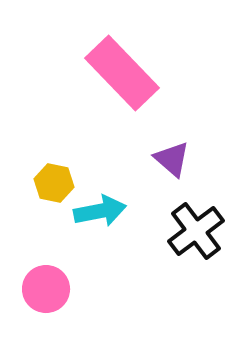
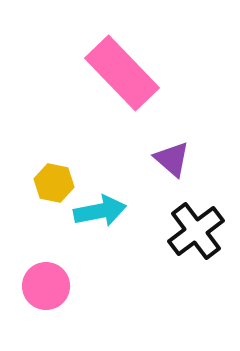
pink circle: moved 3 px up
